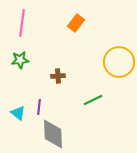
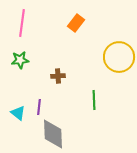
yellow circle: moved 5 px up
green line: moved 1 px right; rotated 66 degrees counterclockwise
